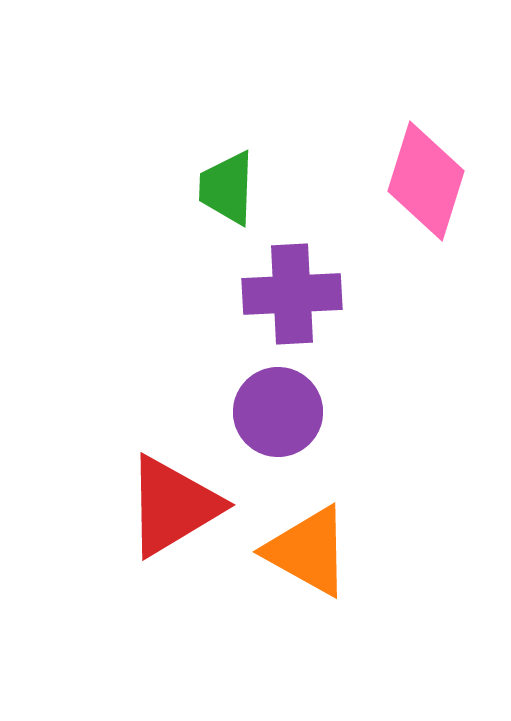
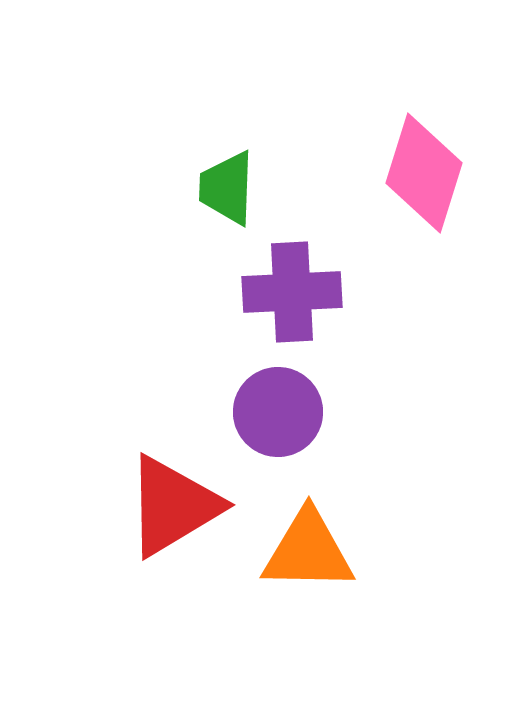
pink diamond: moved 2 px left, 8 px up
purple cross: moved 2 px up
orange triangle: rotated 28 degrees counterclockwise
